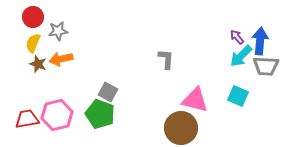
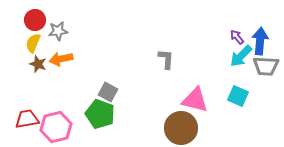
red circle: moved 2 px right, 3 px down
pink hexagon: moved 1 px left, 12 px down
